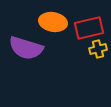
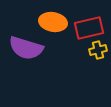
yellow cross: moved 1 px down
